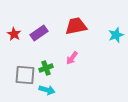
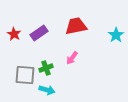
cyan star: rotated 14 degrees counterclockwise
